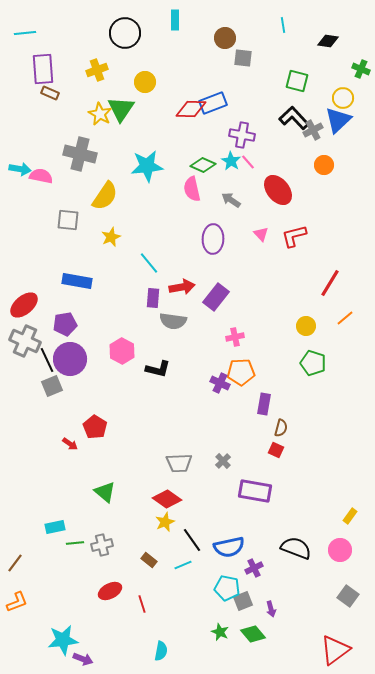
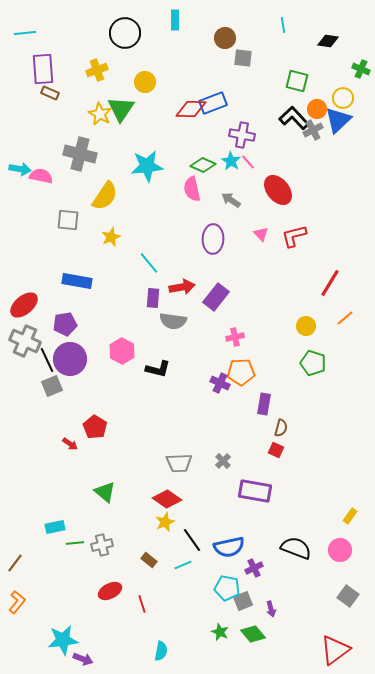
orange circle at (324, 165): moved 7 px left, 56 px up
orange L-shape at (17, 602): rotated 30 degrees counterclockwise
